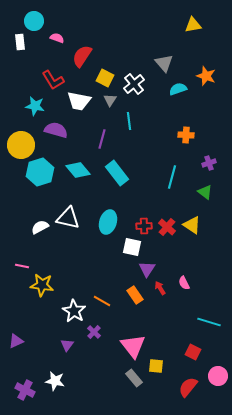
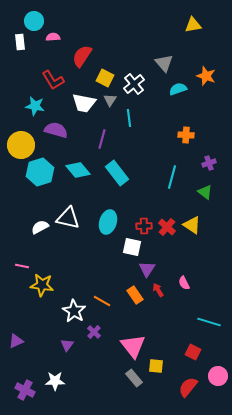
pink semicircle at (57, 38): moved 4 px left, 1 px up; rotated 24 degrees counterclockwise
white trapezoid at (79, 101): moved 5 px right, 2 px down
cyan line at (129, 121): moved 3 px up
red arrow at (160, 288): moved 2 px left, 2 px down
white star at (55, 381): rotated 12 degrees counterclockwise
